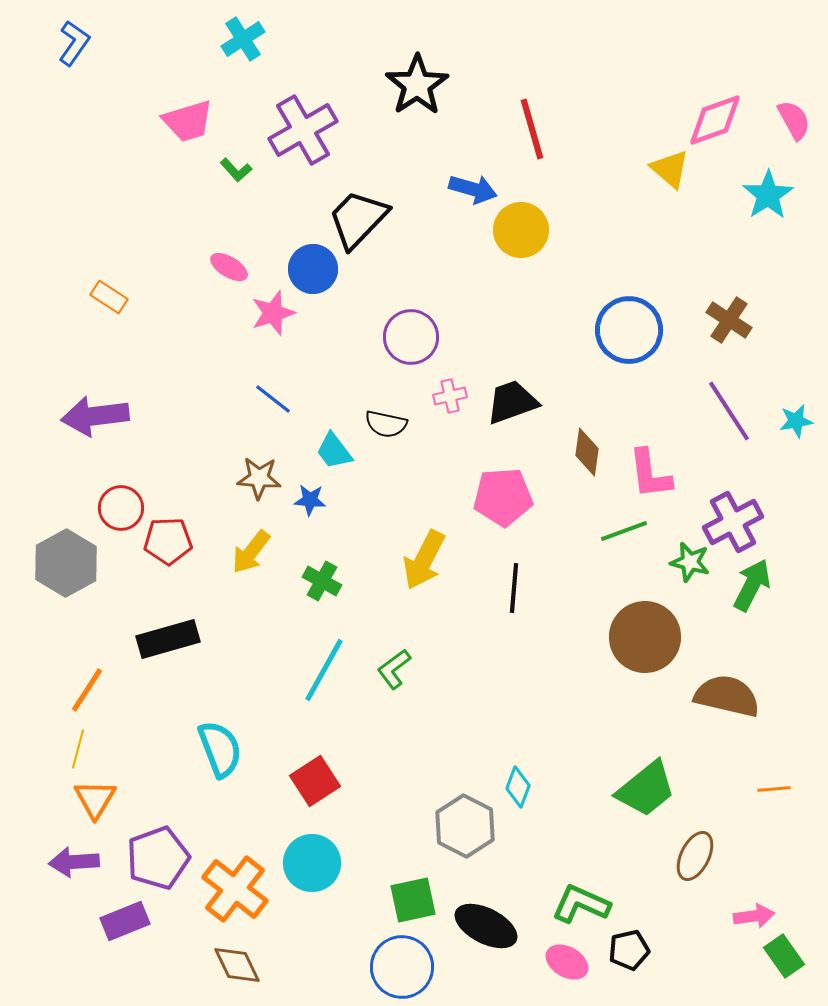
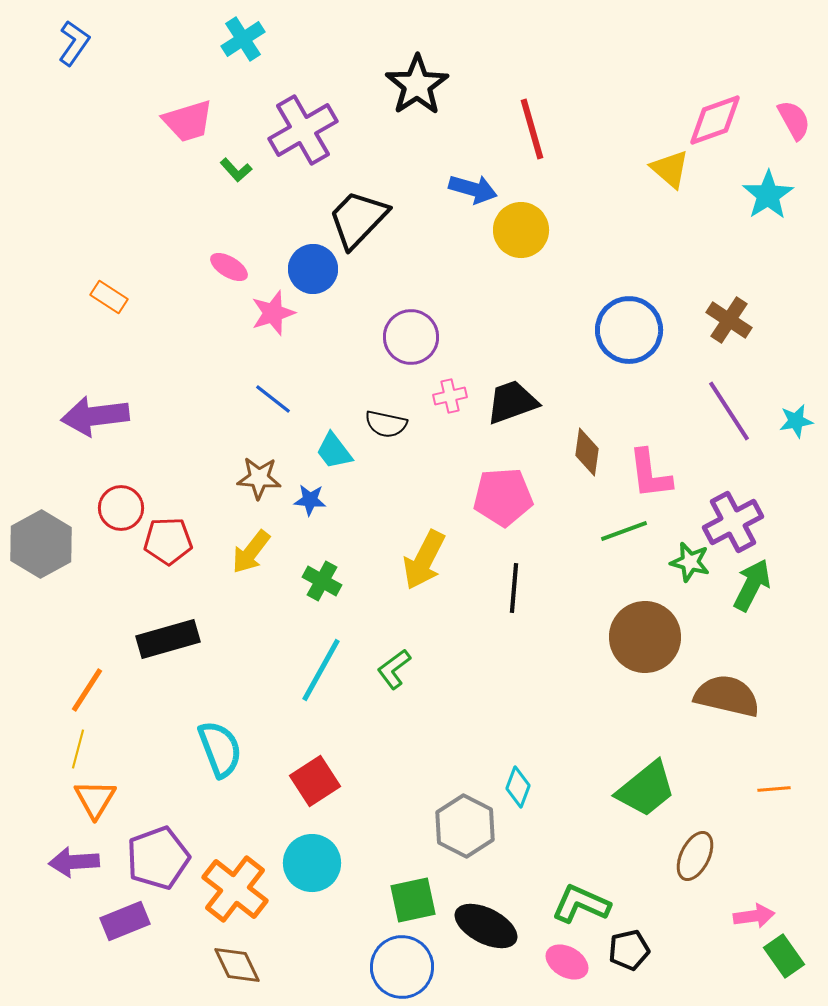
gray hexagon at (66, 563): moved 25 px left, 19 px up
cyan line at (324, 670): moved 3 px left
